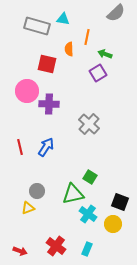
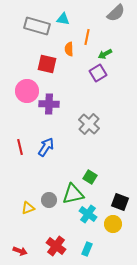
green arrow: rotated 48 degrees counterclockwise
gray circle: moved 12 px right, 9 px down
